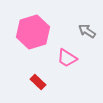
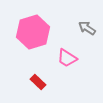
gray arrow: moved 3 px up
